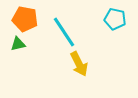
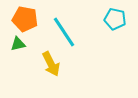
yellow arrow: moved 28 px left
